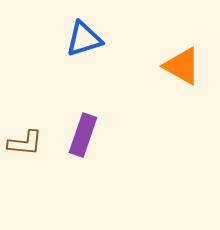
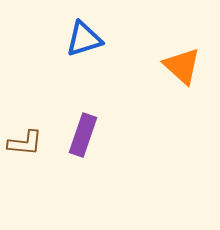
orange triangle: rotated 12 degrees clockwise
